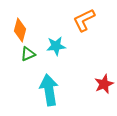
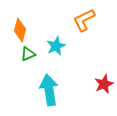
cyan star: rotated 18 degrees counterclockwise
